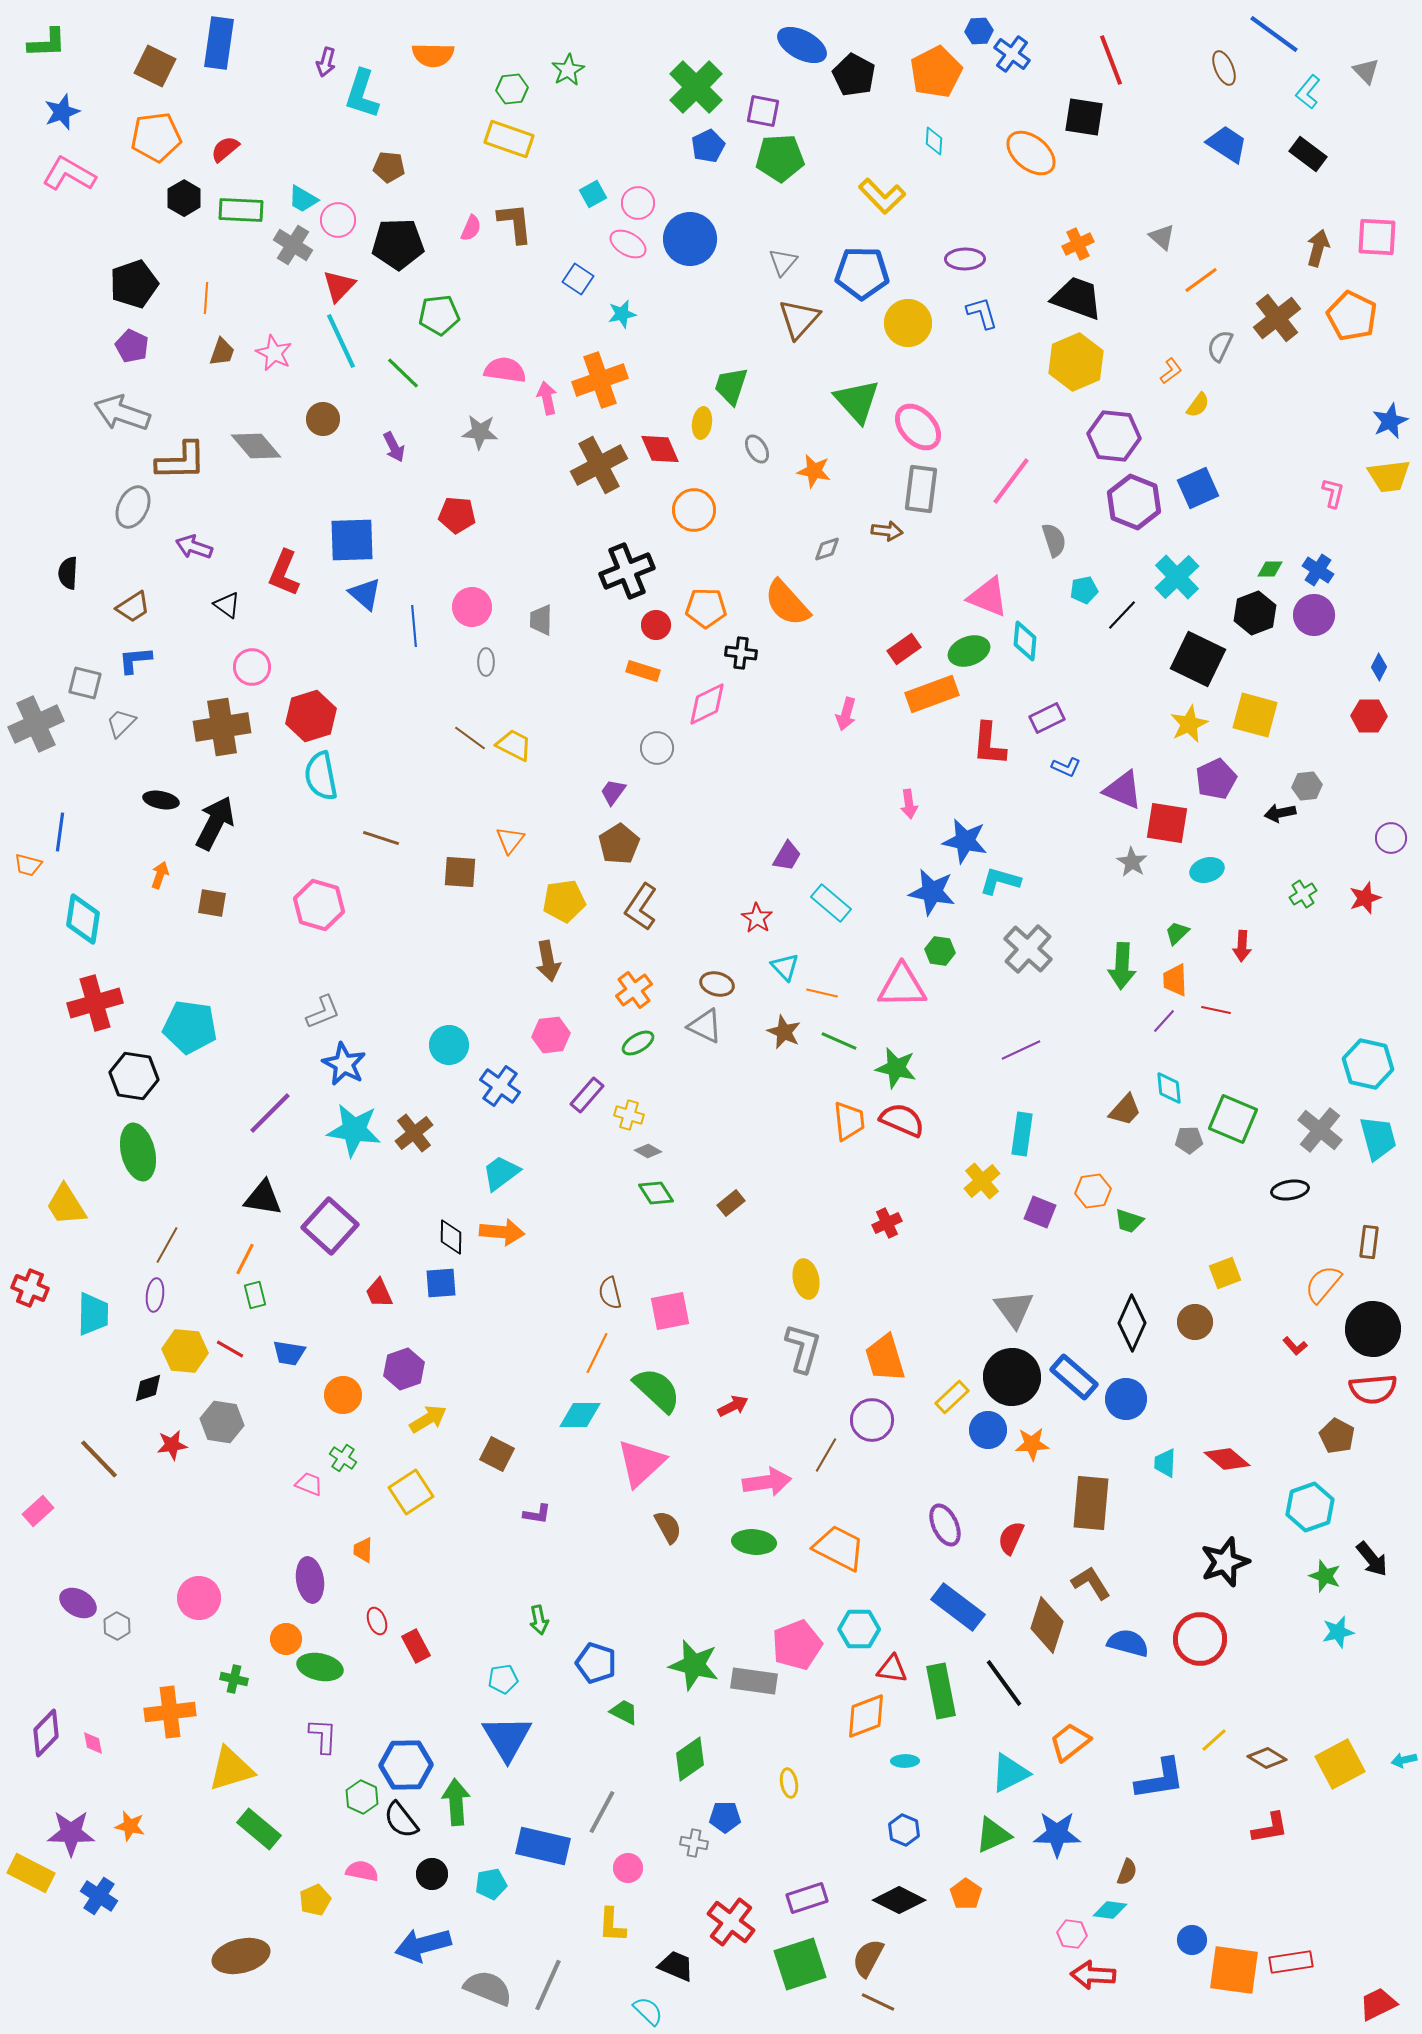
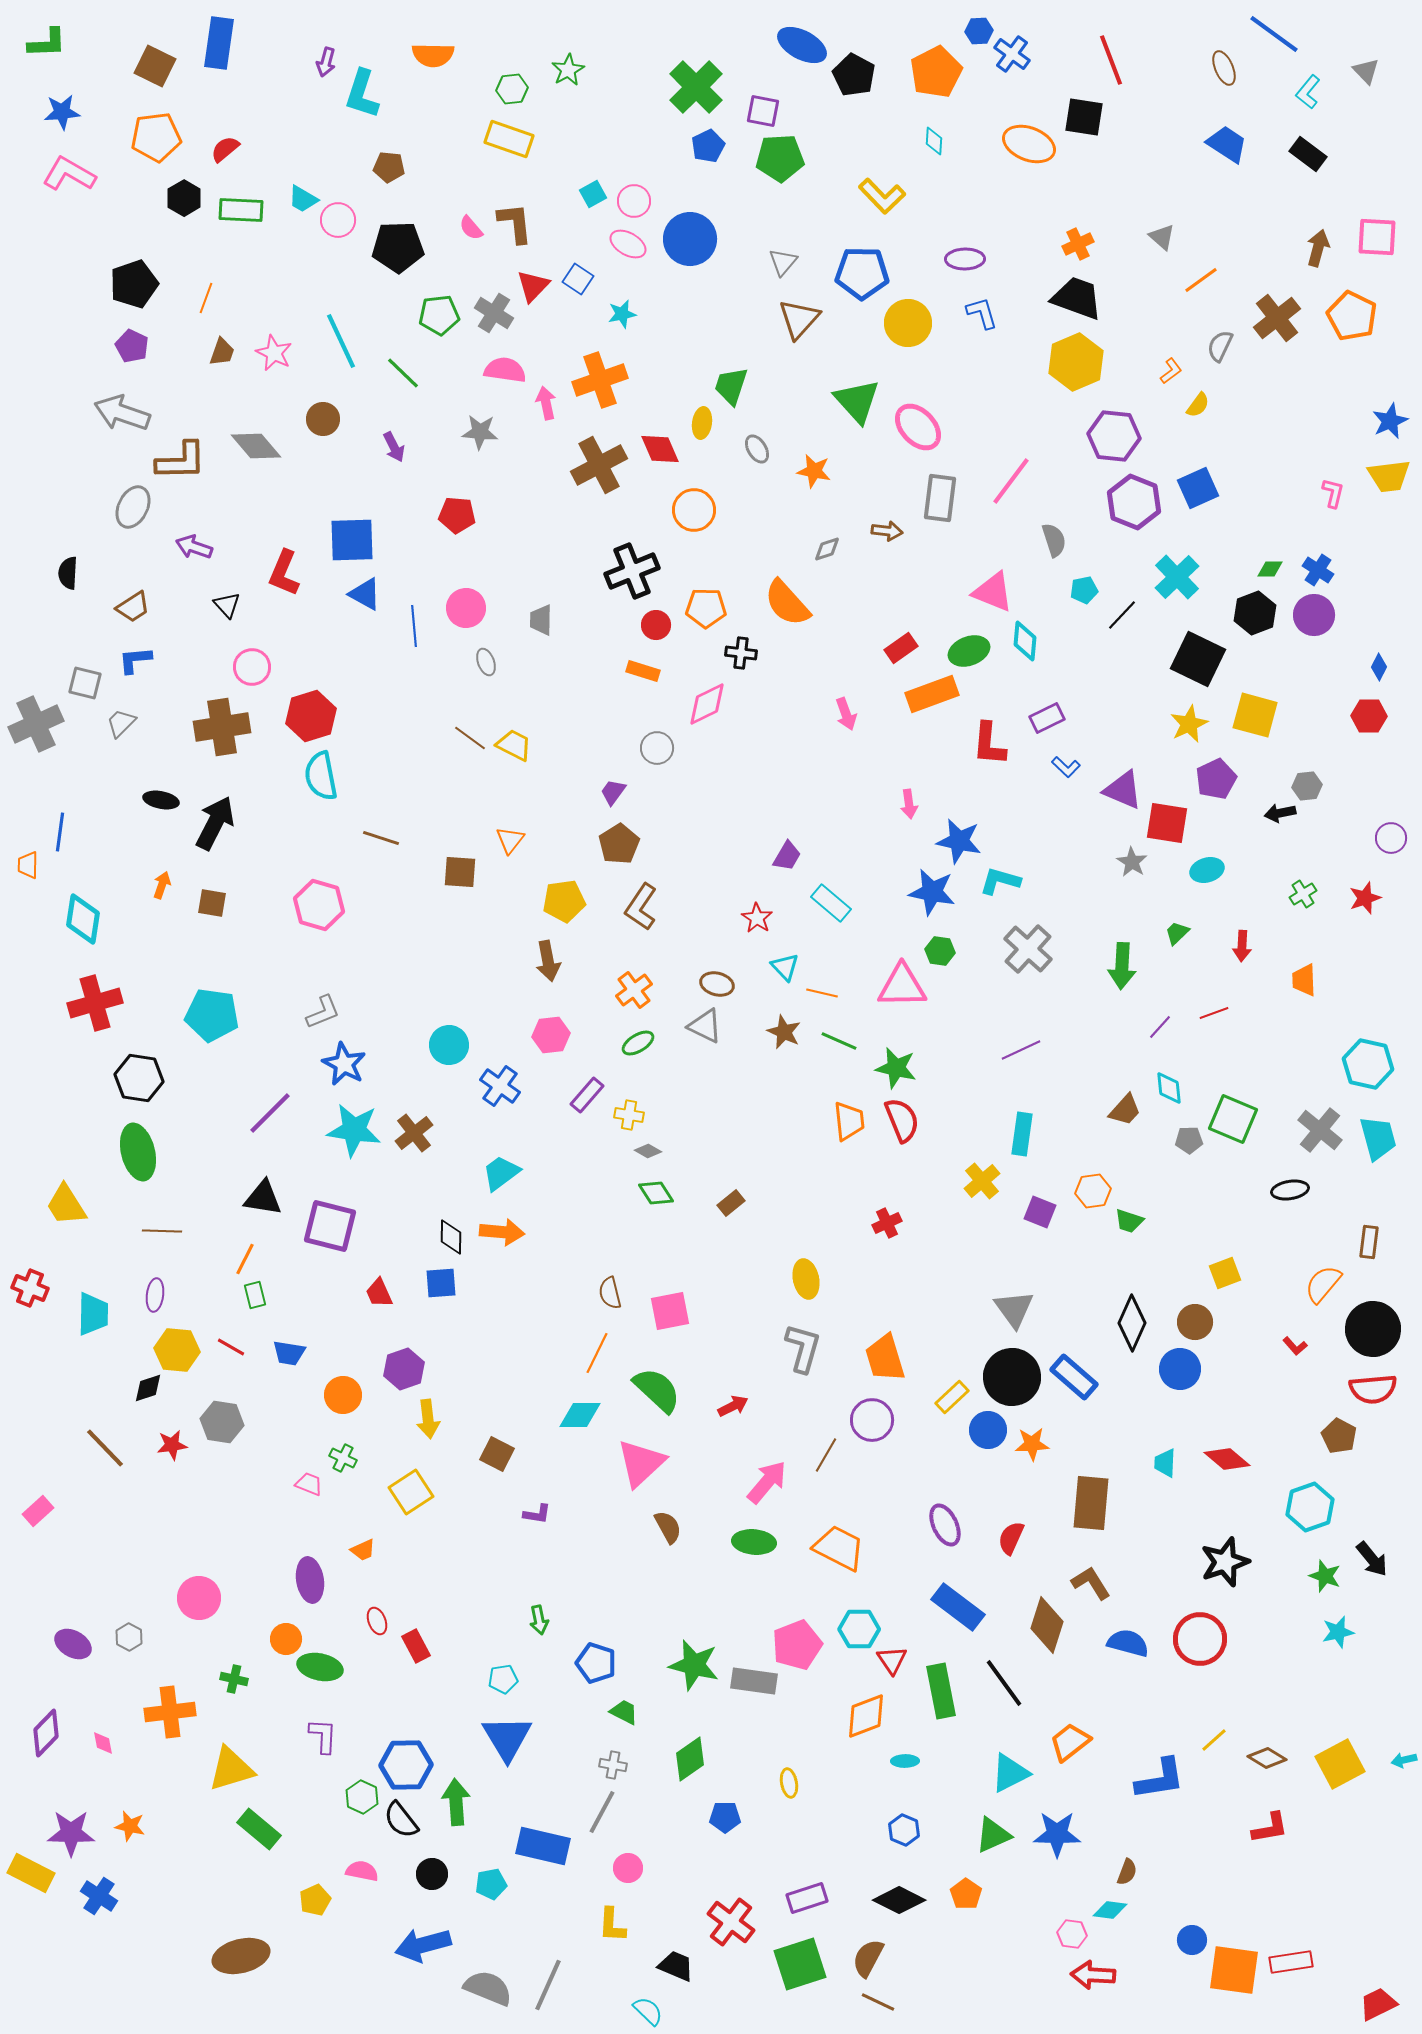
blue star at (62, 112): rotated 15 degrees clockwise
orange ellipse at (1031, 153): moved 2 px left, 9 px up; rotated 18 degrees counterclockwise
pink circle at (638, 203): moved 4 px left, 2 px up
pink semicircle at (471, 228): rotated 116 degrees clockwise
black pentagon at (398, 244): moved 3 px down
gray cross at (293, 245): moved 201 px right, 68 px down
red triangle at (339, 286): moved 194 px right
orange line at (206, 298): rotated 16 degrees clockwise
pink arrow at (547, 398): moved 1 px left, 5 px down
gray rectangle at (921, 489): moved 19 px right, 9 px down
black cross at (627, 571): moved 5 px right
blue triangle at (365, 594): rotated 12 degrees counterclockwise
pink triangle at (988, 597): moved 5 px right, 5 px up
black triangle at (227, 605): rotated 12 degrees clockwise
pink circle at (472, 607): moved 6 px left, 1 px down
red rectangle at (904, 649): moved 3 px left, 1 px up
gray ellipse at (486, 662): rotated 20 degrees counterclockwise
pink arrow at (846, 714): rotated 36 degrees counterclockwise
blue L-shape at (1066, 767): rotated 20 degrees clockwise
blue star at (965, 841): moved 6 px left
orange trapezoid at (28, 865): rotated 76 degrees clockwise
orange arrow at (160, 875): moved 2 px right, 10 px down
orange trapezoid at (1175, 980): moved 129 px right
red line at (1216, 1010): moved 2 px left, 3 px down; rotated 32 degrees counterclockwise
purple line at (1164, 1021): moved 4 px left, 6 px down
cyan pentagon at (190, 1027): moved 22 px right, 12 px up
black hexagon at (134, 1076): moved 5 px right, 2 px down
yellow cross at (629, 1115): rotated 8 degrees counterclockwise
red semicircle at (902, 1120): rotated 45 degrees clockwise
purple square at (330, 1226): rotated 28 degrees counterclockwise
brown line at (167, 1245): moved 5 px left, 14 px up; rotated 63 degrees clockwise
red line at (230, 1349): moved 1 px right, 2 px up
yellow hexagon at (185, 1351): moved 8 px left, 1 px up
blue circle at (1126, 1399): moved 54 px right, 30 px up
yellow arrow at (428, 1419): rotated 114 degrees clockwise
brown pentagon at (1337, 1436): moved 2 px right
green cross at (343, 1458): rotated 8 degrees counterclockwise
brown line at (99, 1459): moved 6 px right, 11 px up
pink arrow at (767, 1482): rotated 42 degrees counterclockwise
orange trapezoid at (363, 1550): rotated 116 degrees counterclockwise
purple ellipse at (78, 1603): moved 5 px left, 41 px down
gray hexagon at (117, 1626): moved 12 px right, 11 px down
red triangle at (892, 1669): moved 9 px up; rotated 48 degrees clockwise
pink diamond at (93, 1743): moved 10 px right
gray cross at (694, 1843): moved 81 px left, 78 px up
